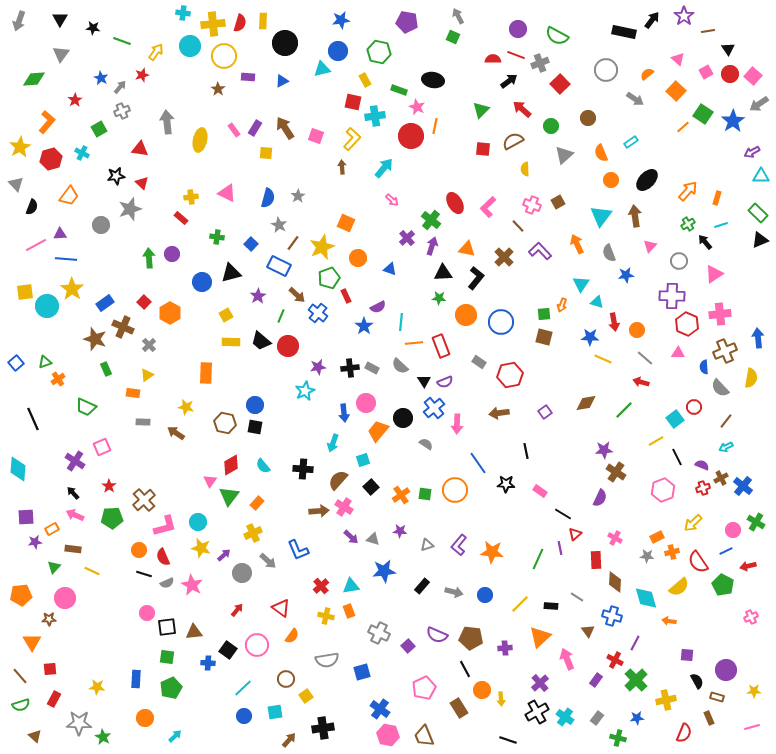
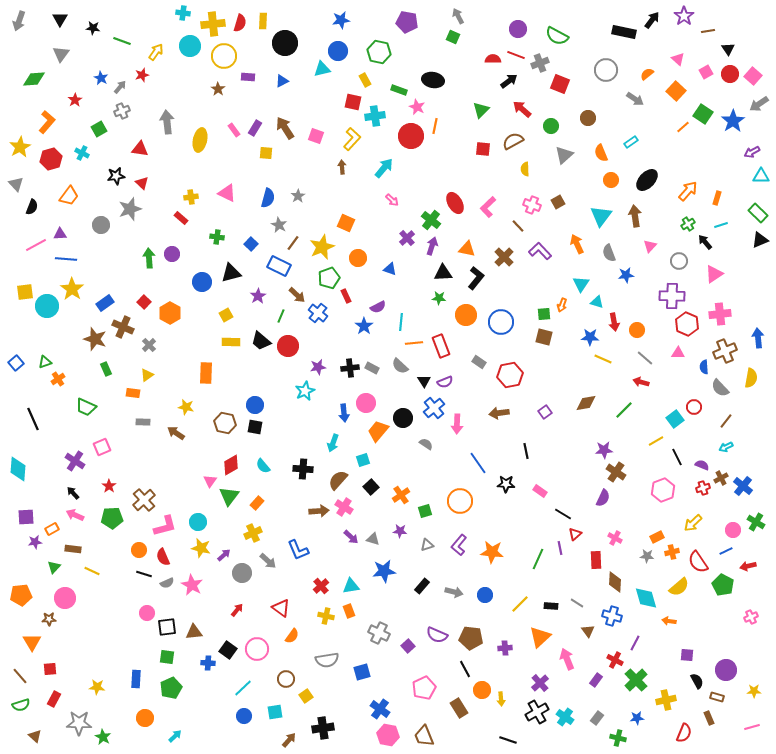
red square at (560, 84): rotated 24 degrees counterclockwise
orange circle at (455, 490): moved 5 px right, 11 px down
green square at (425, 494): moved 17 px down; rotated 24 degrees counterclockwise
purple semicircle at (600, 498): moved 3 px right
gray line at (577, 597): moved 6 px down
pink circle at (257, 645): moved 4 px down
